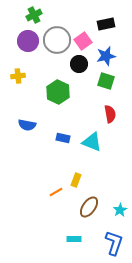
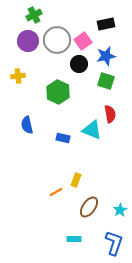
blue semicircle: rotated 66 degrees clockwise
cyan triangle: moved 12 px up
